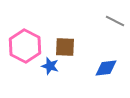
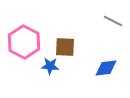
gray line: moved 2 px left
pink hexagon: moved 1 px left, 4 px up
blue star: rotated 12 degrees counterclockwise
